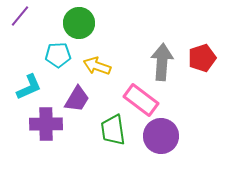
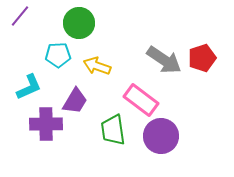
gray arrow: moved 2 px right, 2 px up; rotated 120 degrees clockwise
purple trapezoid: moved 2 px left, 2 px down
